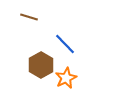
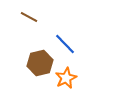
brown line: rotated 12 degrees clockwise
brown hexagon: moved 1 px left, 2 px up; rotated 15 degrees clockwise
